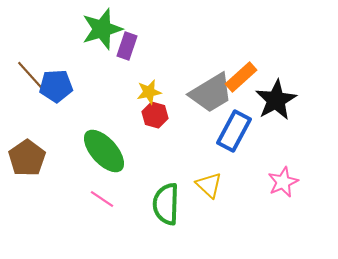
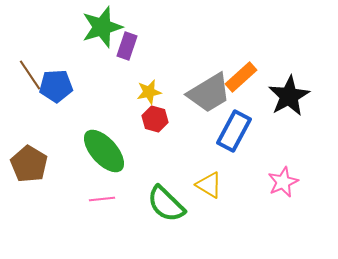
green star: moved 2 px up
brown line: rotated 8 degrees clockwise
gray trapezoid: moved 2 px left
black star: moved 13 px right, 4 px up
red hexagon: moved 4 px down
brown pentagon: moved 2 px right, 6 px down; rotated 6 degrees counterclockwise
yellow triangle: rotated 12 degrees counterclockwise
pink line: rotated 40 degrees counterclockwise
green semicircle: rotated 48 degrees counterclockwise
